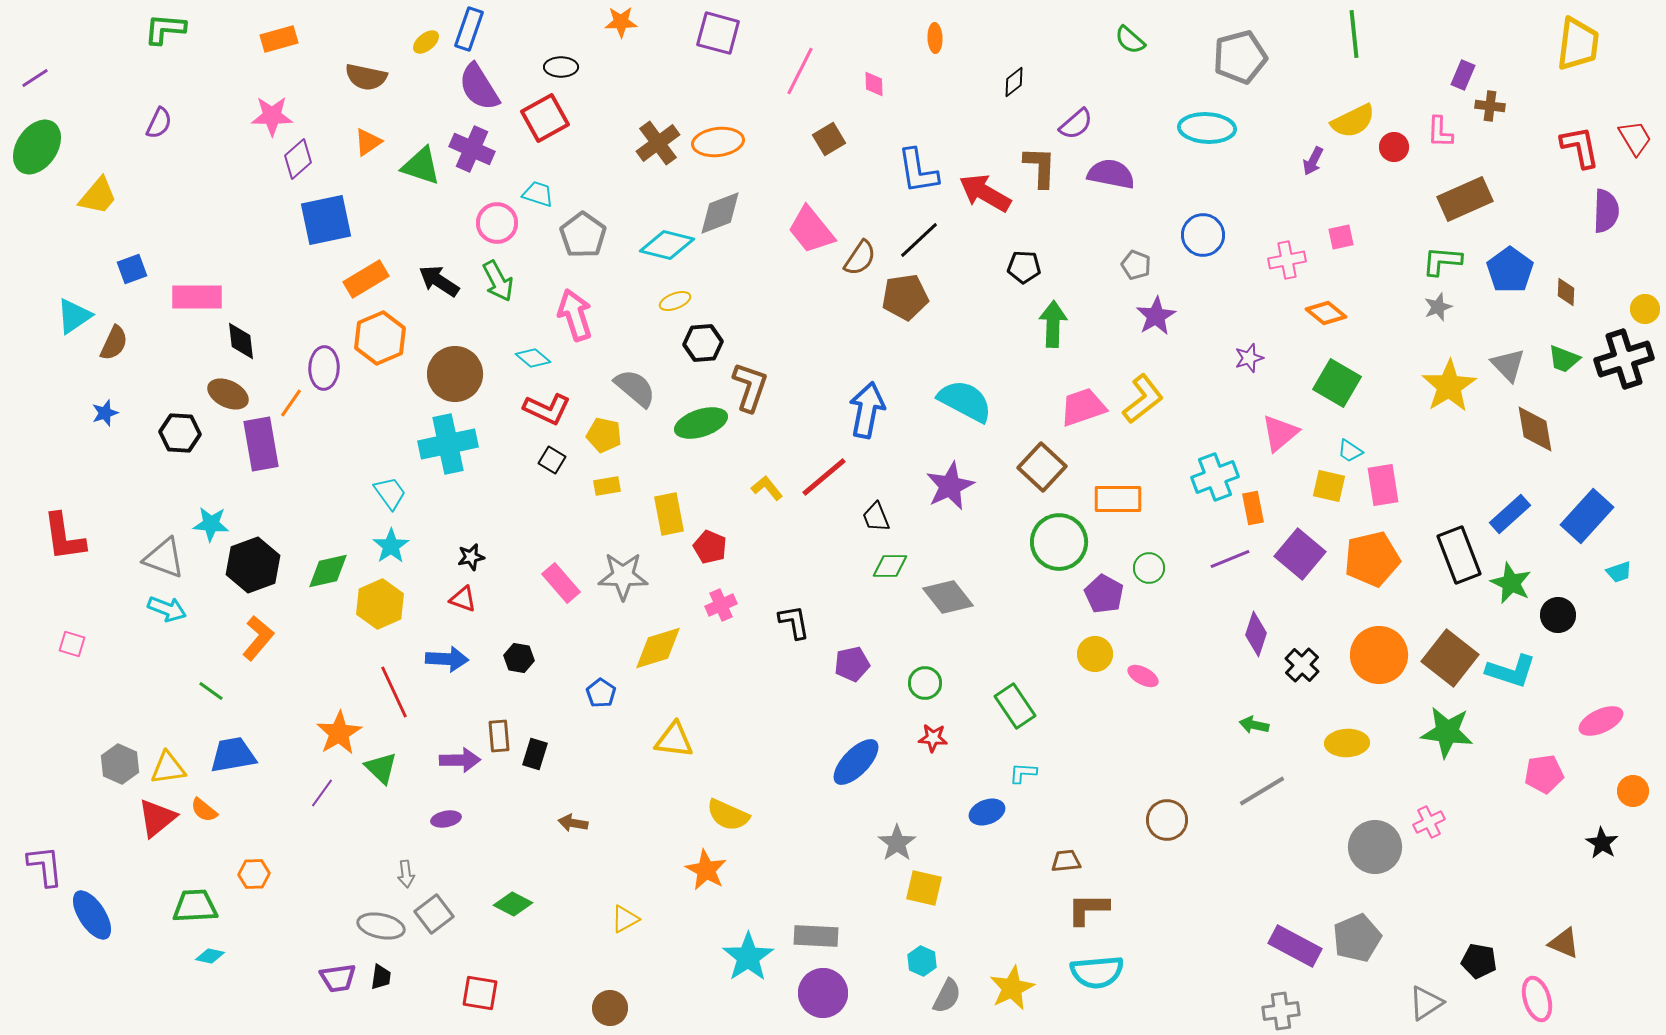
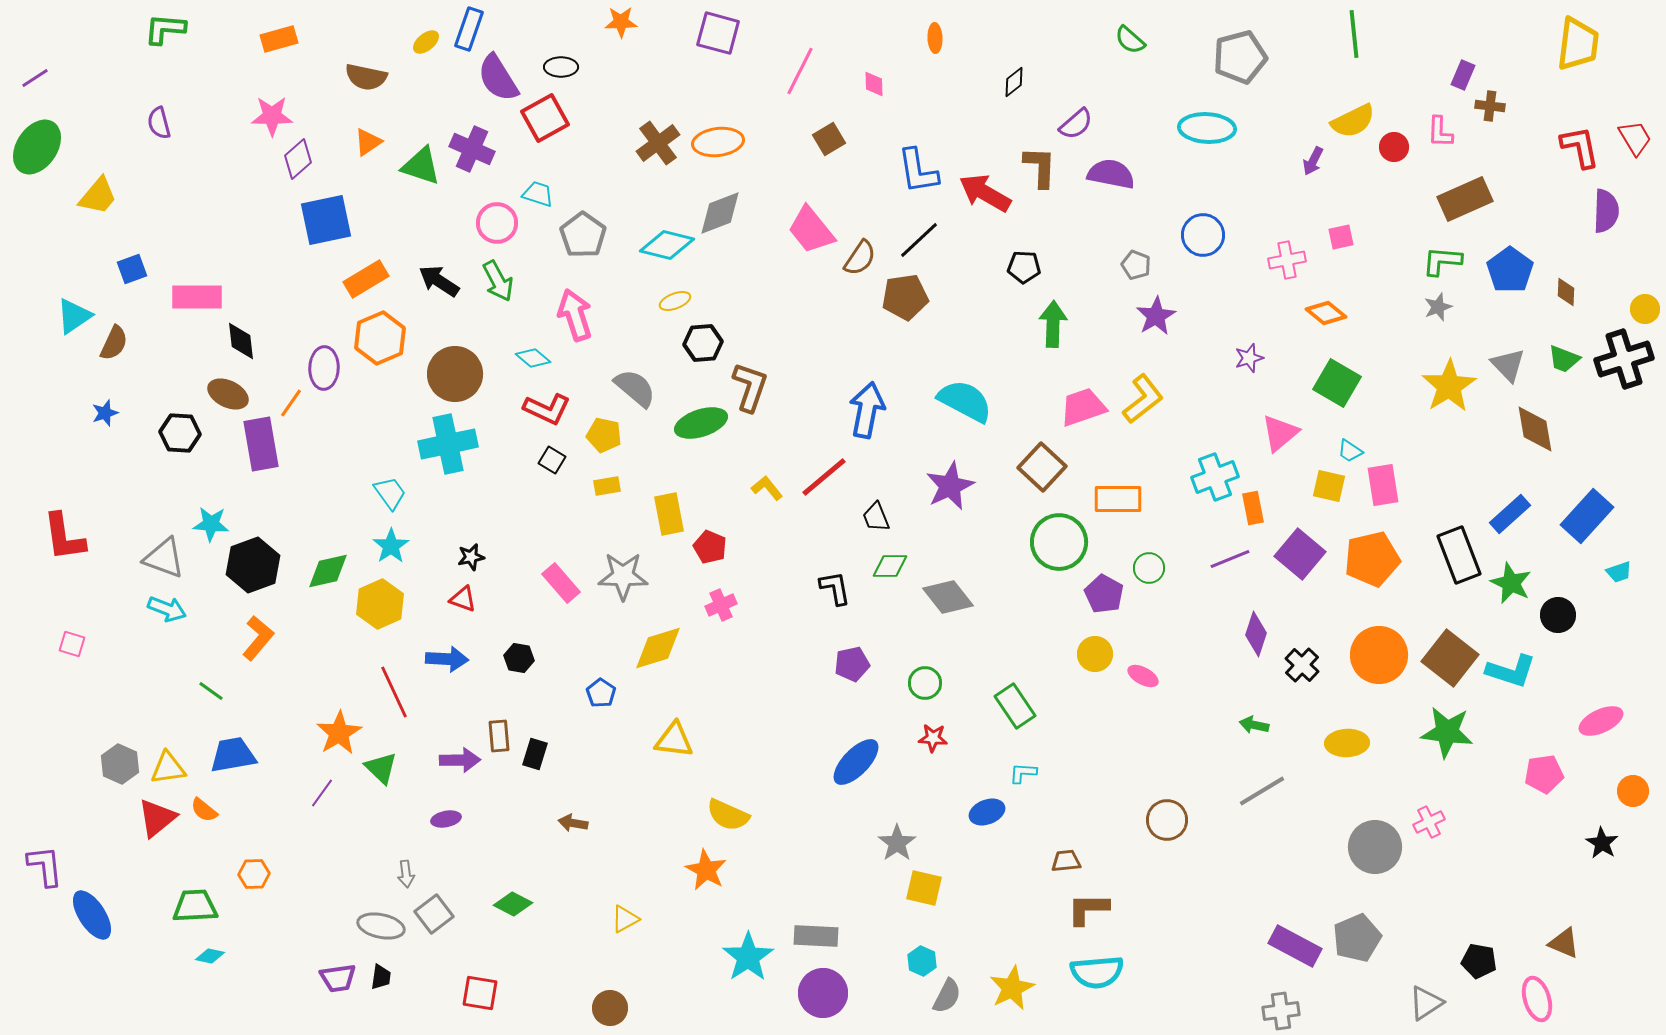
purple semicircle at (479, 87): moved 19 px right, 9 px up
purple semicircle at (159, 123): rotated 140 degrees clockwise
black L-shape at (794, 622): moved 41 px right, 34 px up
